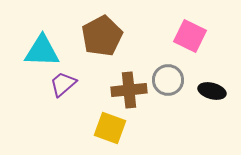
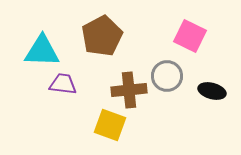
gray circle: moved 1 px left, 4 px up
purple trapezoid: rotated 48 degrees clockwise
yellow square: moved 3 px up
